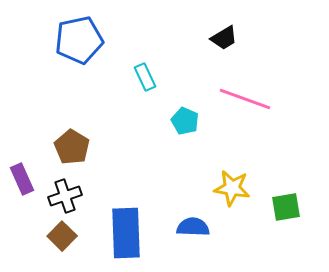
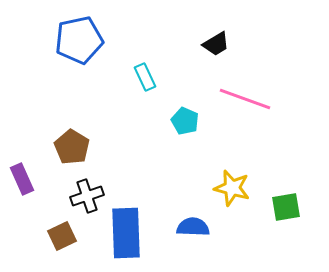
black trapezoid: moved 8 px left, 6 px down
yellow star: rotated 6 degrees clockwise
black cross: moved 22 px right
brown square: rotated 20 degrees clockwise
